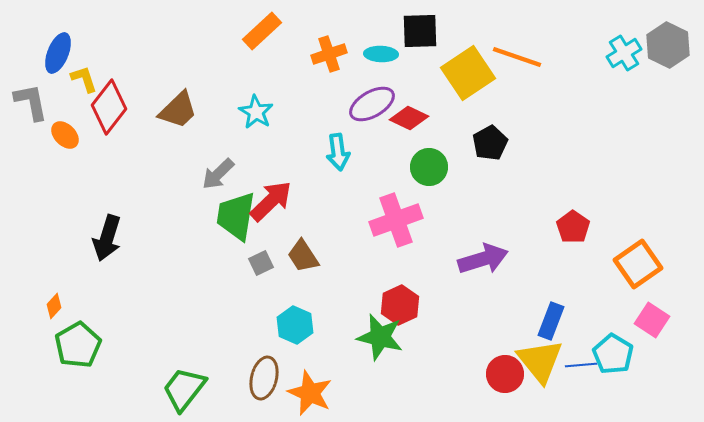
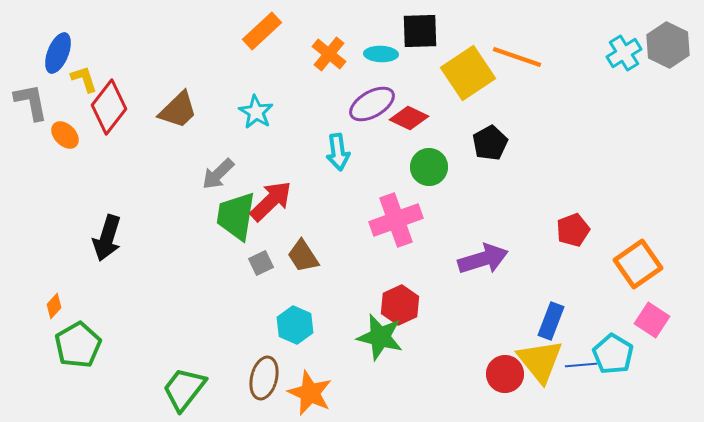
orange cross at (329, 54): rotated 32 degrees counterclockwise
red pentagon at (573, 227): moved 3 px down; rotated 16 degrees clockwise
